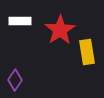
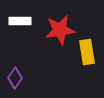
red star: rotated 24 degrees clockwise
purple diamond: moved 2 px up
